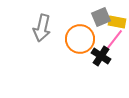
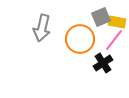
black cross: moved 2 px right, 7 px down; rotated 24 degrees clockwise
